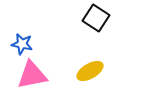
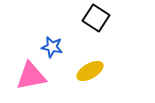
blue star: moved 30 px right, 3 px down
pink triangle: moved 1 px left, 1 px down
